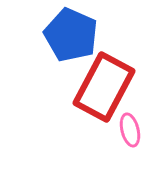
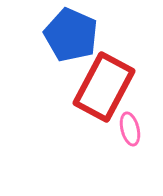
pink ellipse: moved 1 px up
